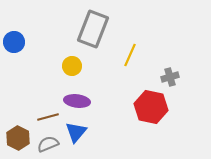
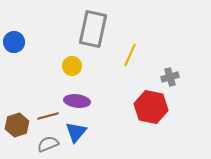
gray rectangle: rotated 9 degrees counterclockwise
brown line: moved 1 px up
brown hexagon: moved 1 px left, 13 px up; rotated 15 degrees clockwise
